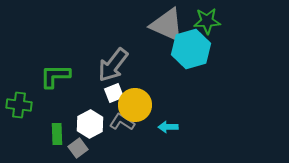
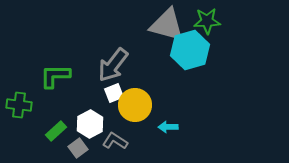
gray triangle: rotated 9 degrees counterclockwise
cyan hexagon: moved 1 px left, 1 px down
gray L-shape: moved 7 px left, 19 px down
green rectangle: moved 1 px left, 3 px up; rotated 50 degrees clockwise
